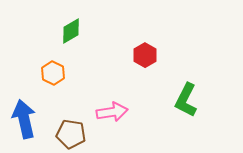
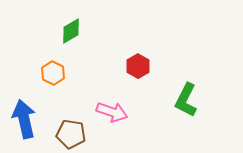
red hexagon: moved 7 px left, 11 px down
pink arrow: rotated 28 degrees clockwise
